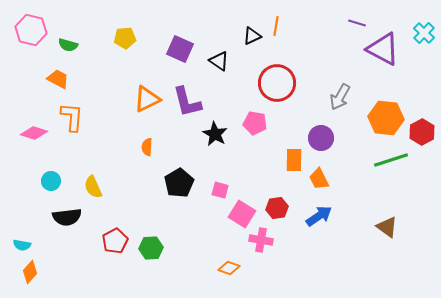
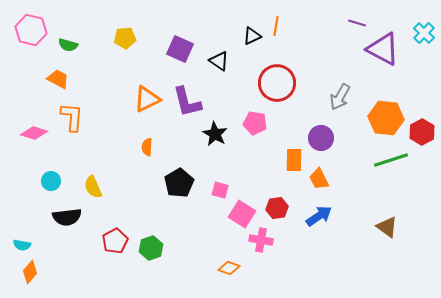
green hexagon at (151, 248): rotated 15 degrees counterclockwise
